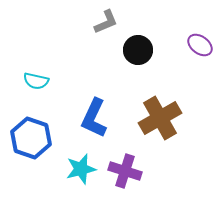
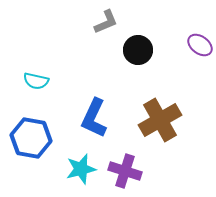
brown cross: moved 2 px down
blue hexagon: rotated 9 degrees counterclockwise
